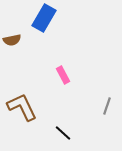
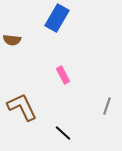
blue rectangle: moved 13 px right
brown semicircle: rotated 18 degrees clockwise
